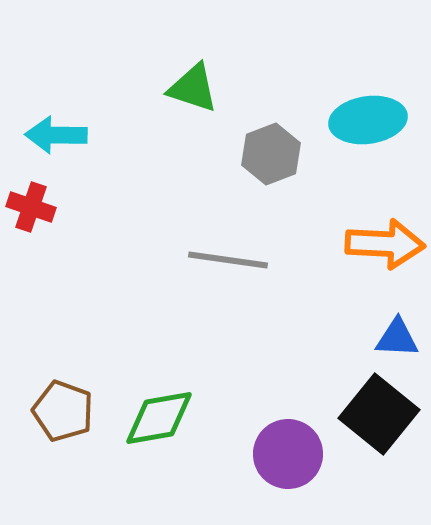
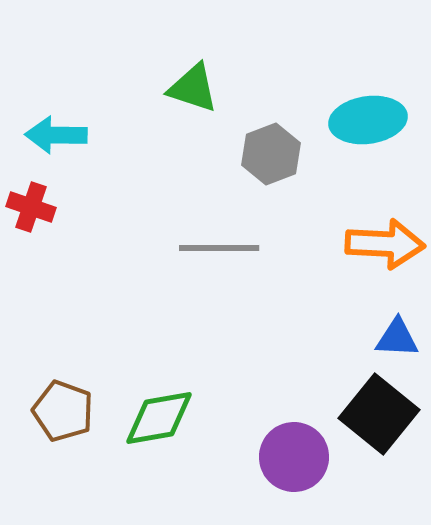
gray line: moved 9 px left, 12 px up; rotated 8 degrees counterclockwise
purple circle: moved 6 px right, 3 px down
